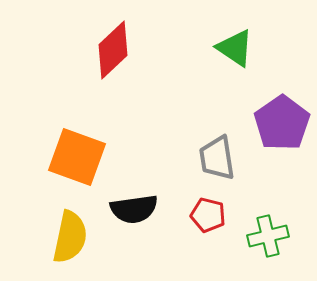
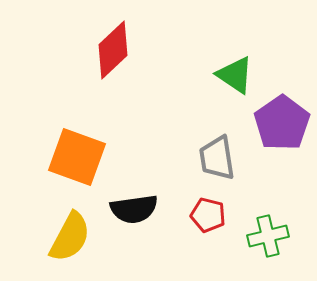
green triangle: moved 27 px down
yellow semicircle: rotated 16 degrees clockwise
